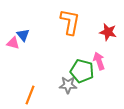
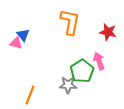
pink triangle: moved 3 px right
green pentagon: rotated 25 degrees clockwise
